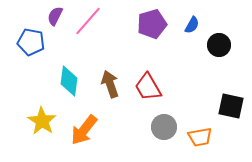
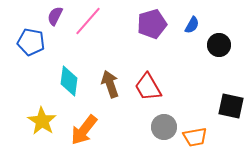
orange trapezoid: moved 5 px left
